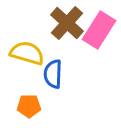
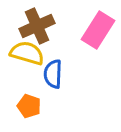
brown cross: moved 30 px left, 3 px down; rotated 24 degrees clockwise
pink rectangle: moved 1 px left
orange pentagon: rotated 20 degrees clockwise
